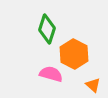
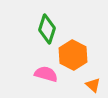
orange hexagon: moved 1 px left, 1 px down
pink semicircle: moved 5 px left
